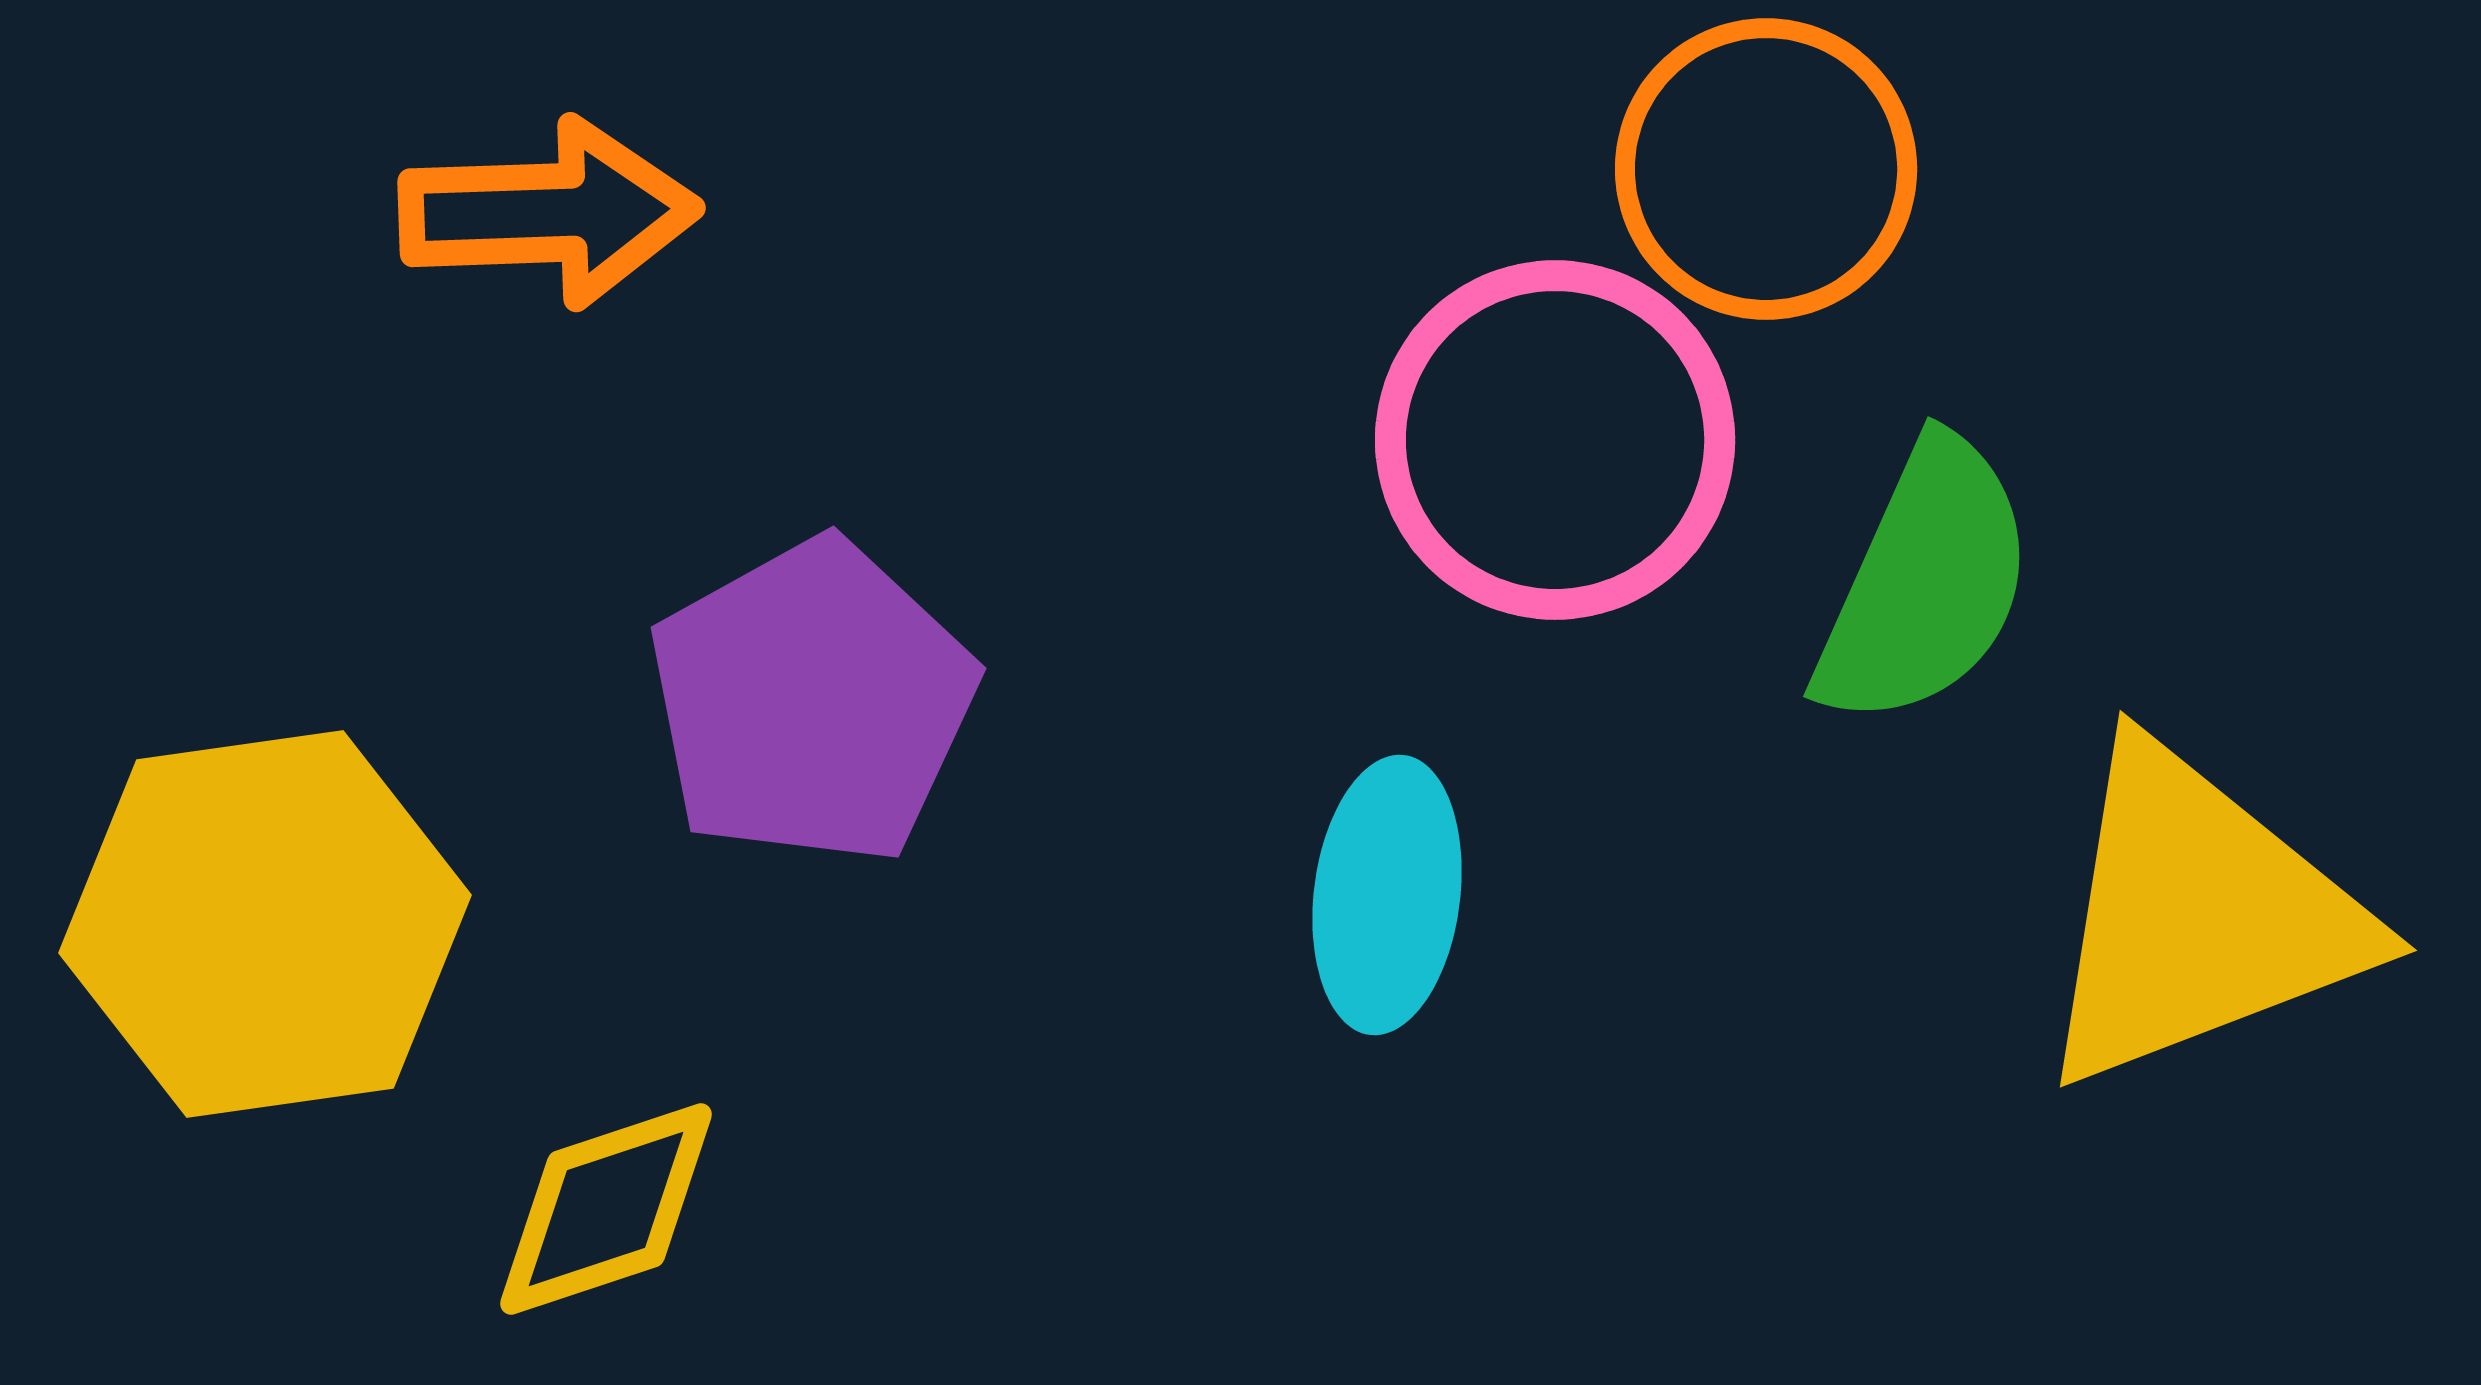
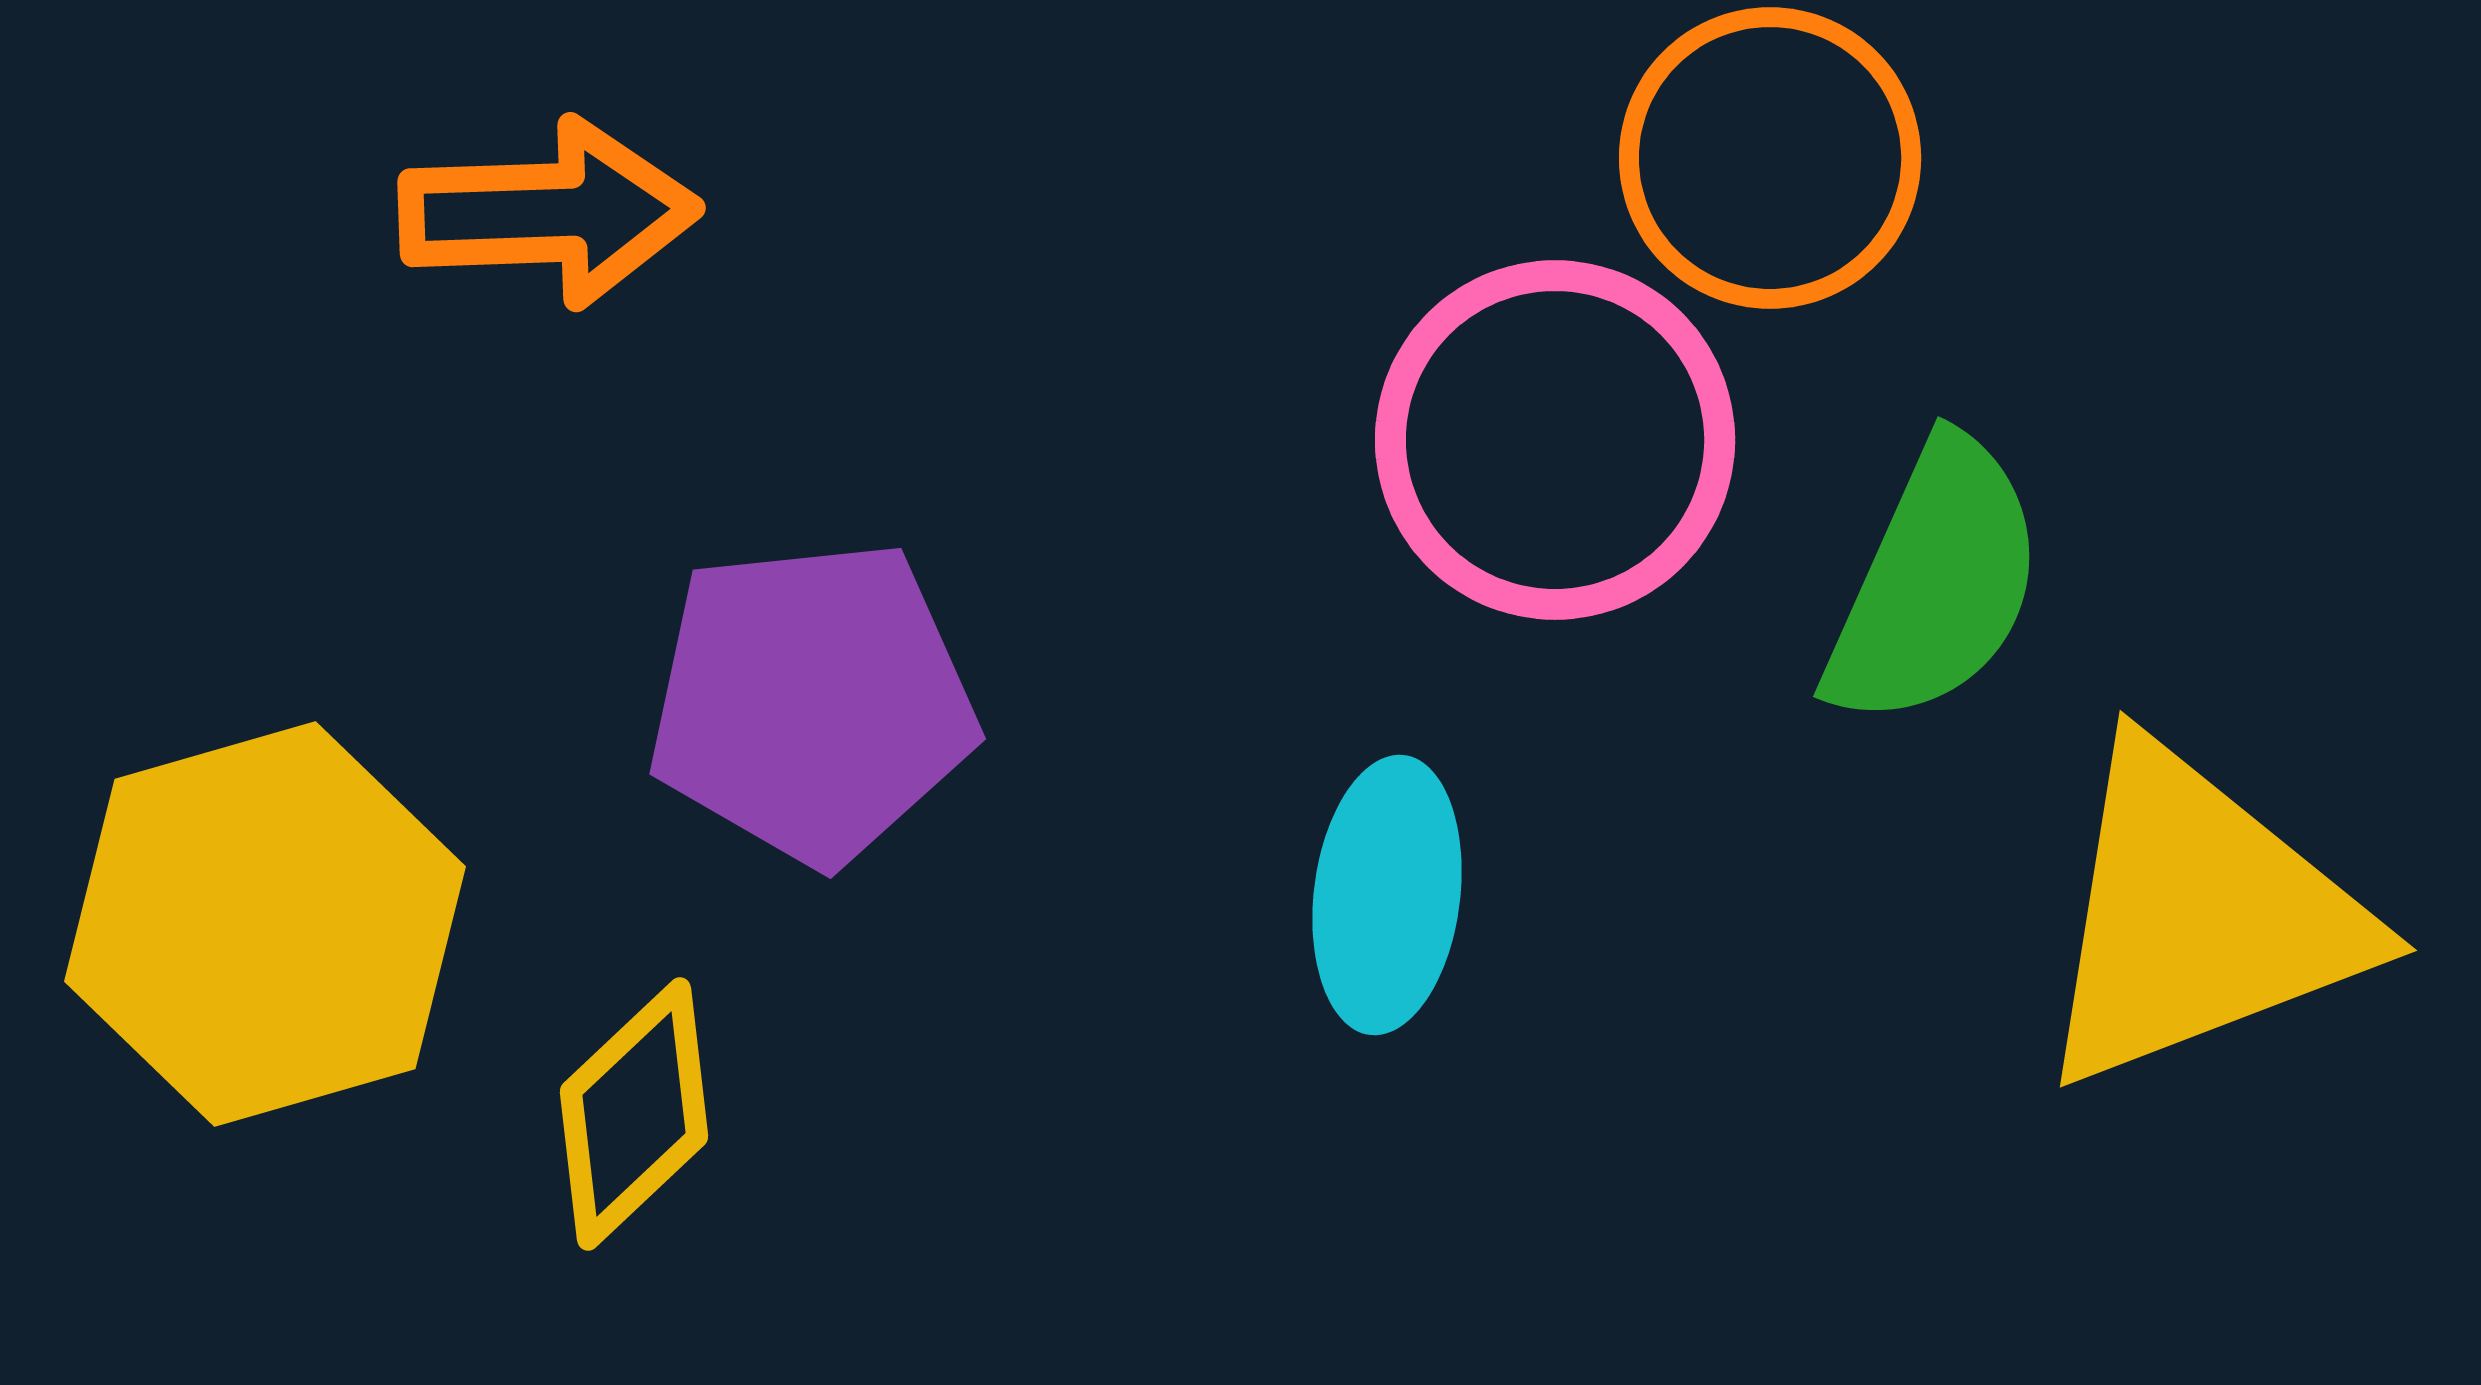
orange circle: moved 4 px right, 11 px up
green semicircle: moved 10 px right
purple pentagon: rotated 23 degrees clockwise
yellow hexagon: rotated 8 degrees counterclockwise
yellow diamond: moved 28 px right, 95 px up; rotated 25 degrees counterclockwise
